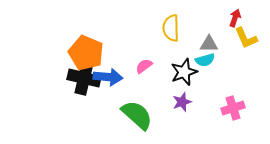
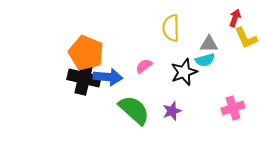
purple star: moved 10 px left, 9 px down
green semicircle: moved 3 px left, 5 px up
